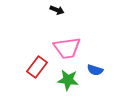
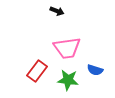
black arrow: moved 1 px down
red rectangle: moved 4 px down
